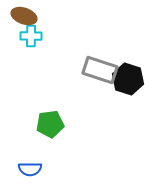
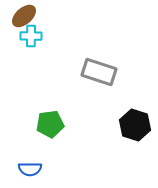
brown ellipse: rotated 60 degrees counterclockwise
gray rectangle: moved 1 px left, 2 px down
black hexagon: moved 7 px right, 46 px down
